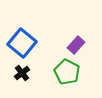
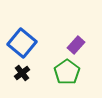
green pentagon: rotated 10 degrees clockwise
